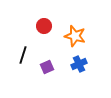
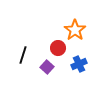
red circle: moved 14 px right, 22 px down
orange star: moved 6 px up; rotated 20 degrees clockwise
purple square: rotated 24 degrees counterclockwise
